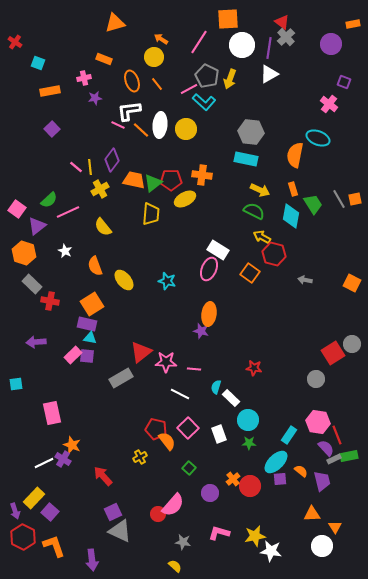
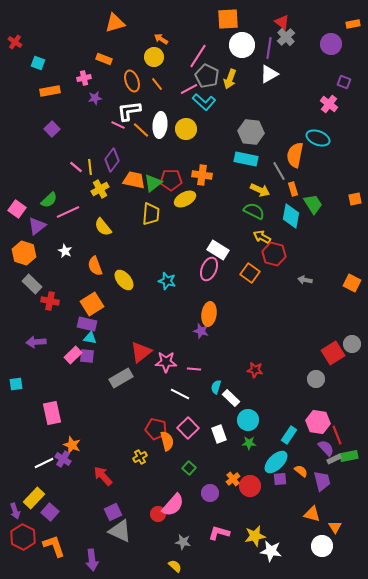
pink line at (199, 42): moved 1 px left, 14 px down
gray line at (339, 199): moved 60 px left, 28 px up
red star at (254, 368): moved 1 px right, 2 px down
orange semicircle at (167, 441): rotated 24 degrees clockwise
orange triangle at (312, 514): rotated 18 degrees clockwise
